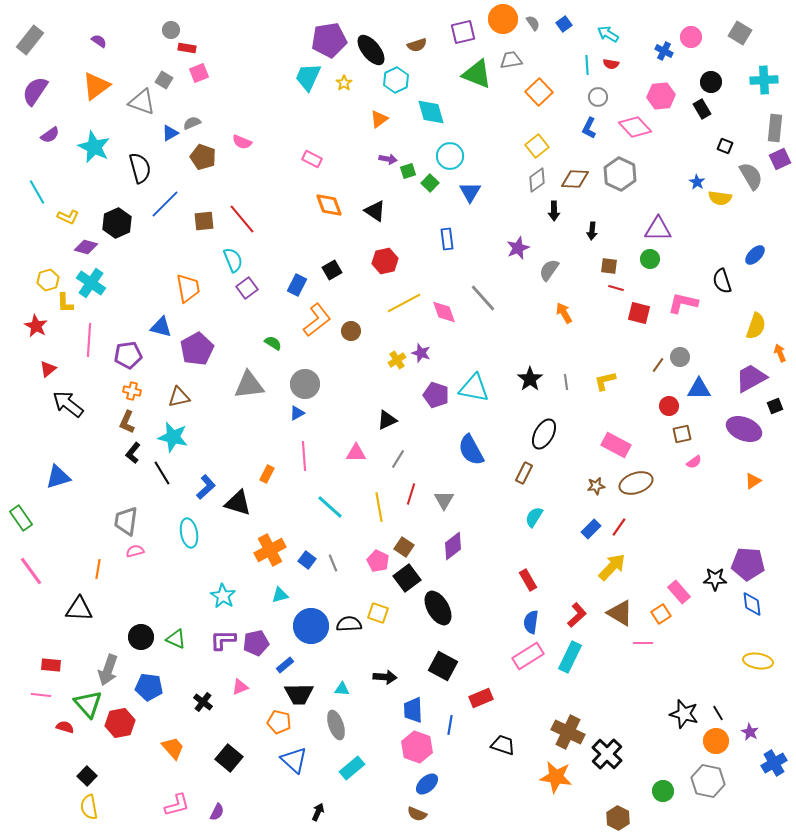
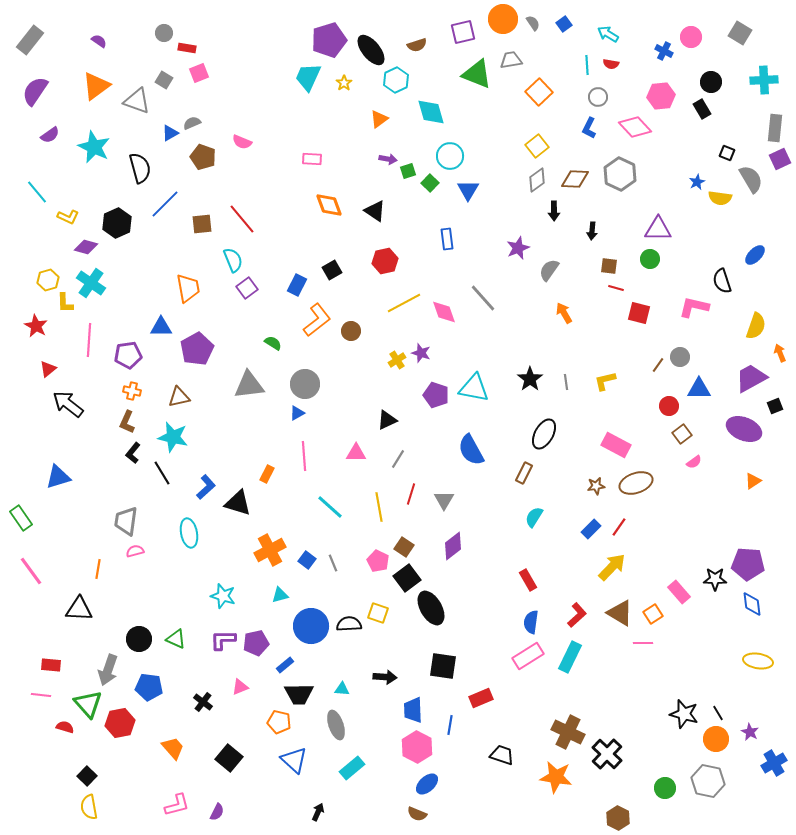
gray circle at (171, 30): moved 7 px left, 3 px down
purple pentagon at (329, 40): rotated 8 degrees counterclockwise
gray triangle at (142, 102): moved 5 px left, 1 px up
black square at (725, 146): moved 2 px right, 7 px down
pink rectangle at (312, 159): rotated 24 degrees counterclockwise
gray semicircle at (751, 176): moved 3 px down
blue star at (697, 182): rotated 14 degrees clockwise
cyan line at (37, 192): rotated 10 degrees counterclockwise
blue triangle at (470, 192): moved 2 px left, 2 px up
brown square at (204, 221): moved 2 px left, 3 px down
pink L-shape at (683, 303): moved 11 px right, 4 px down
blue triangle at (161, 327): rotated 15 degrees counterclockwise
brown square at (682, 434): rotated 24 degrees counterclockwise
cyan star at (223, 596): rotated 15 degrees counterclockwise
black ellipse at (438, 608): moved 7 px left
orange square at (661, 614): moved 8 px left
black circle at (141, 637): moved 2 px left, 2 px down
black square at (443, 666): rotated 20 degrees counterclockwise
orange circle at (716, 741): moved 2 px up
black trapezoid at (503, 745): moved 1 px left, 10 px down
pink hexagon at (417, 747): rotated 8 degrees clockwise
green circle at (663, 791): moved 2 px right, 3 px up
